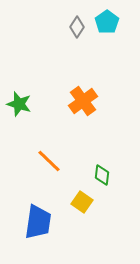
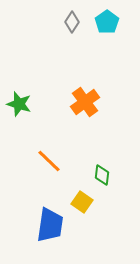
gray diamond: moved 5 px left, 5 px up
orange cross: moved 2 px right, 1 px down
blue trapezoid: moved 12 px right, 3 px down
